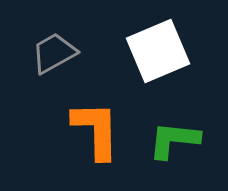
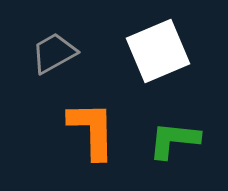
orange L-shape: moved 4 px left
